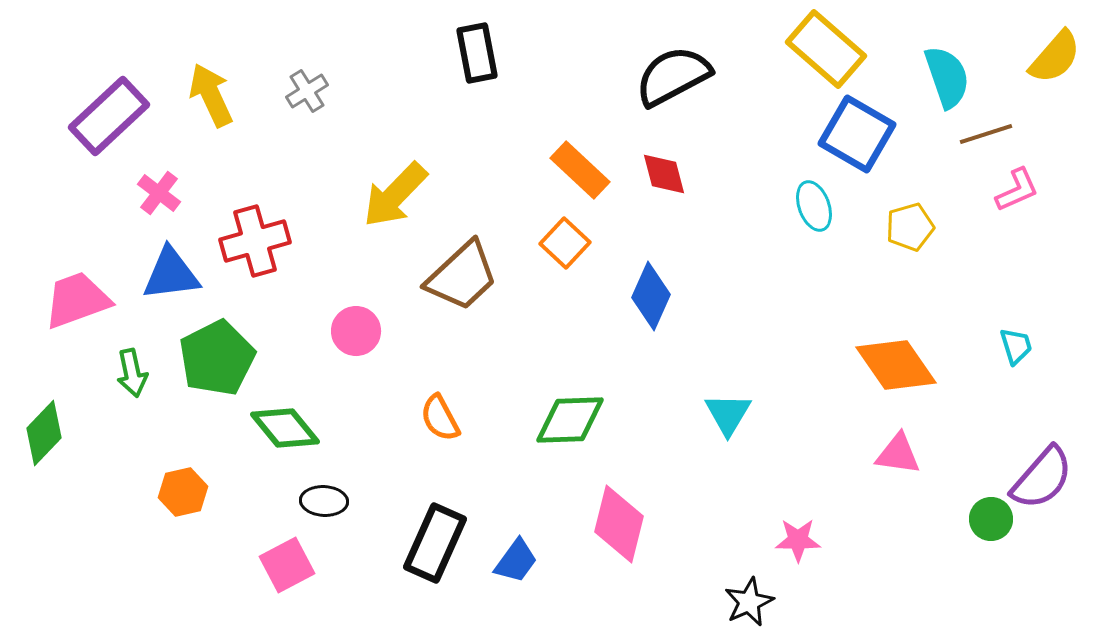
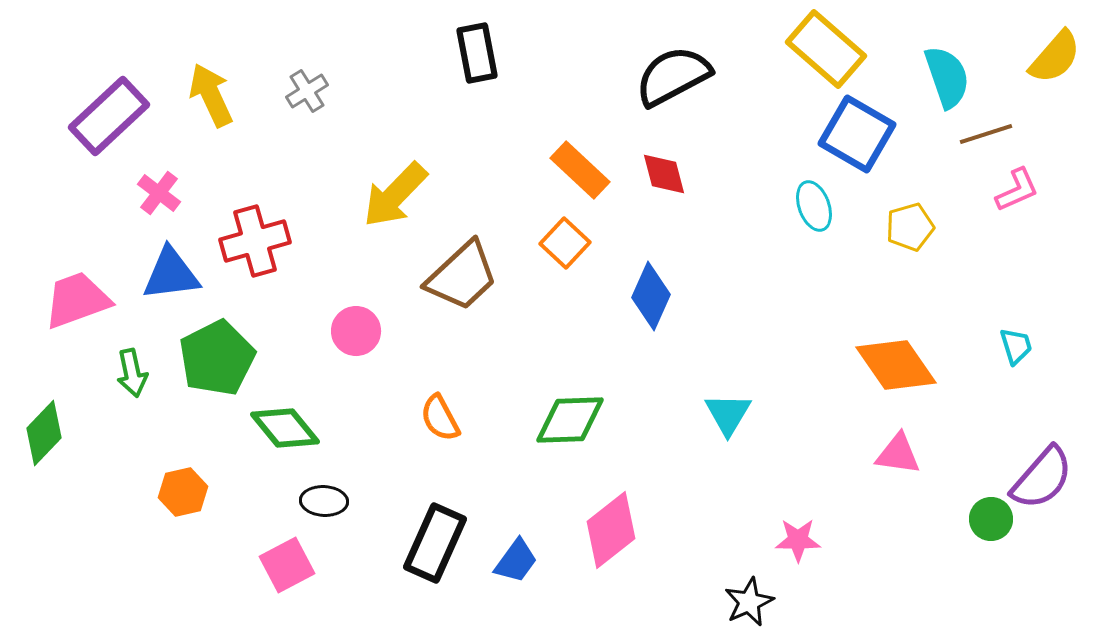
pink diamond at (619, 524): moved 8 px left, 6 px down; rotated 38 degrees clockwise
